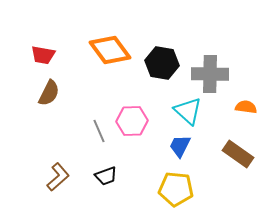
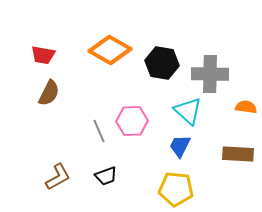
orange diamond: rotated 24 degrees counterclockwise
brown rectangle: rotated 32 degrees counterclockwise
brown L-shape: rotated 12 degrees clockwise
